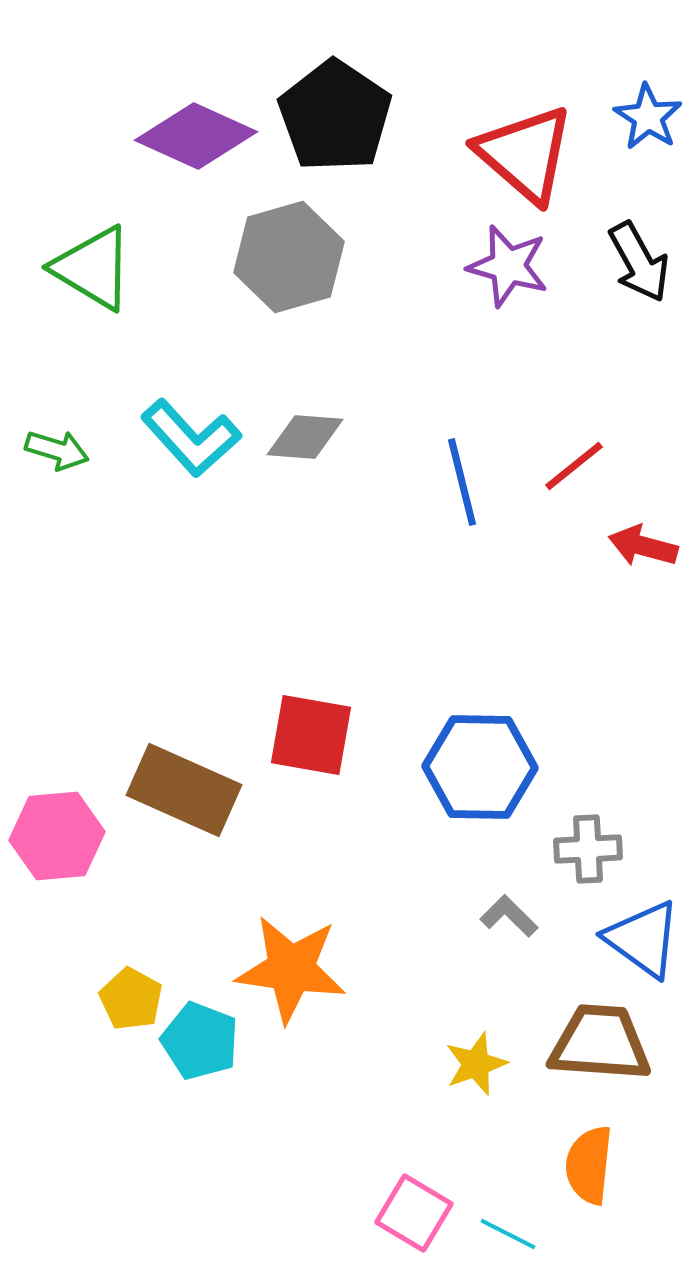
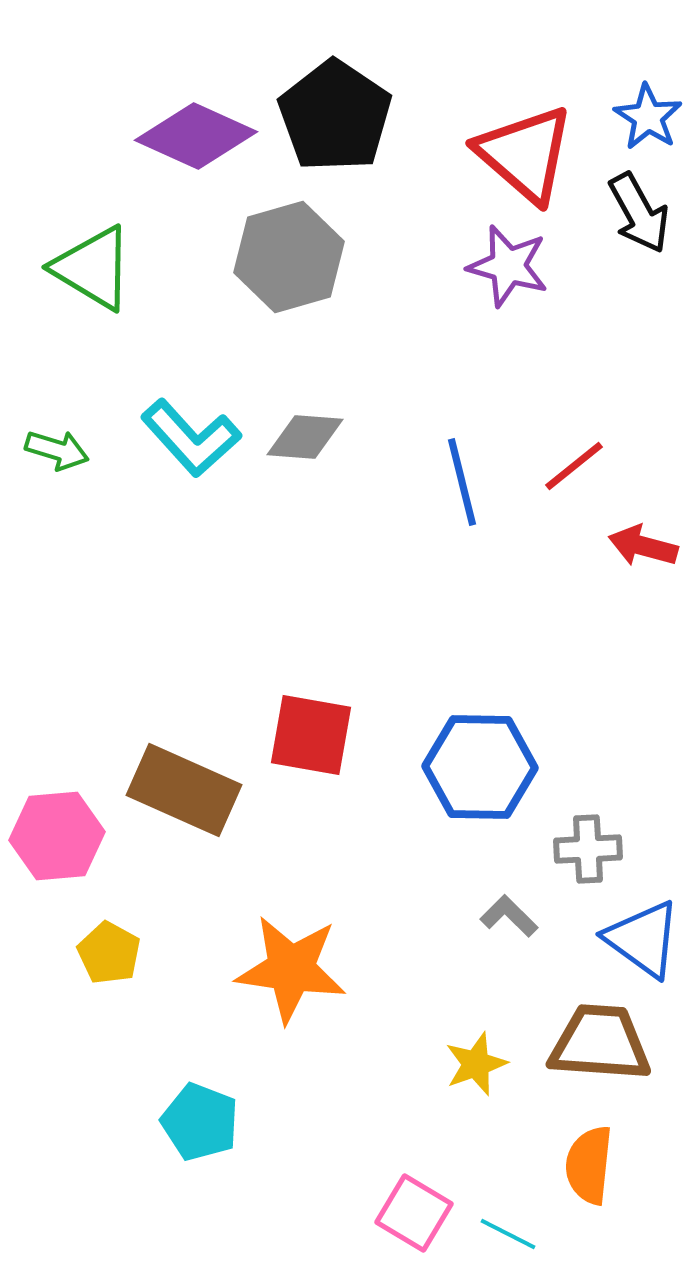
black arrow: moved 49 px up
yellow pentagon: moved 22 px left, 46 px up
cyan pentagon: moved 81 px down
